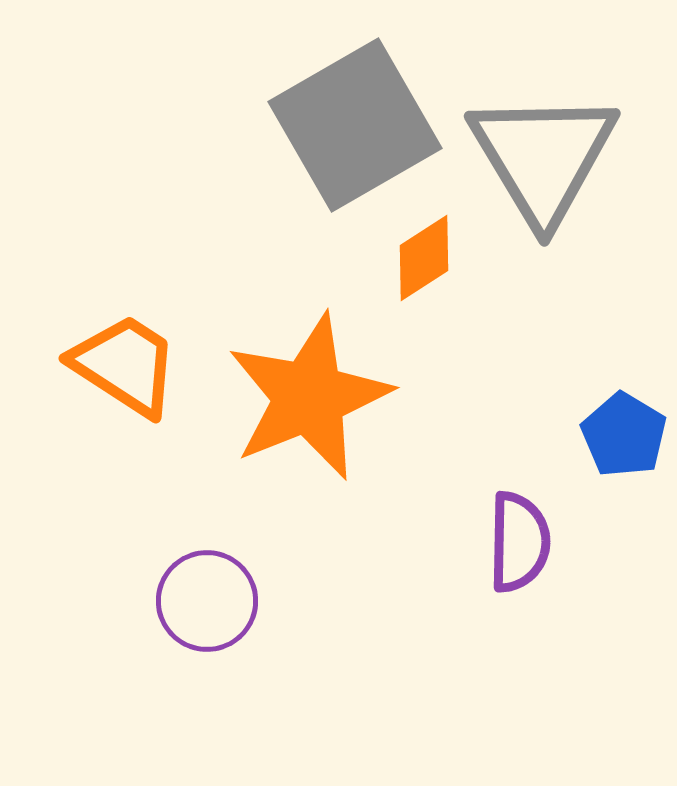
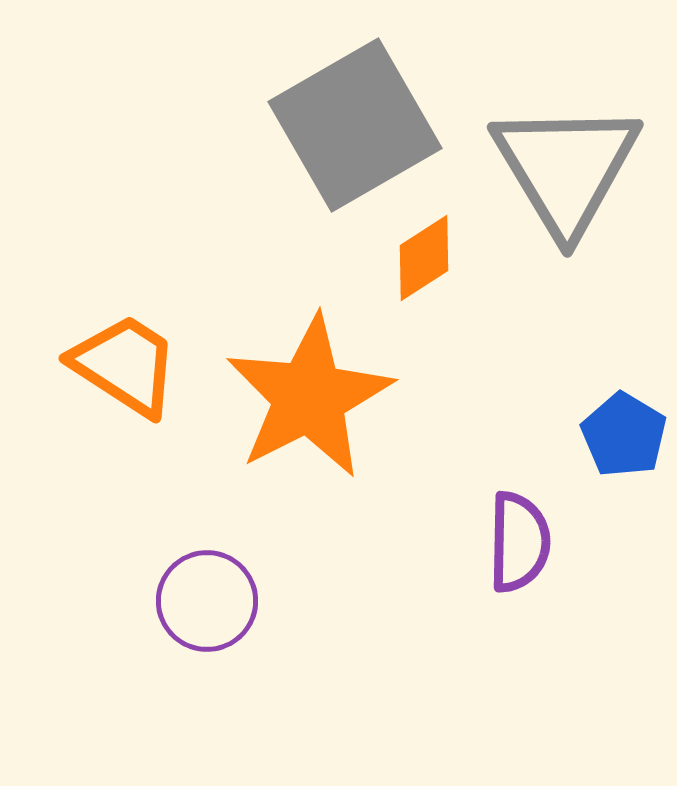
gray triangle: moved 23 px right, 11 px down
orange star: rotated 5 degrees counterclockwise
